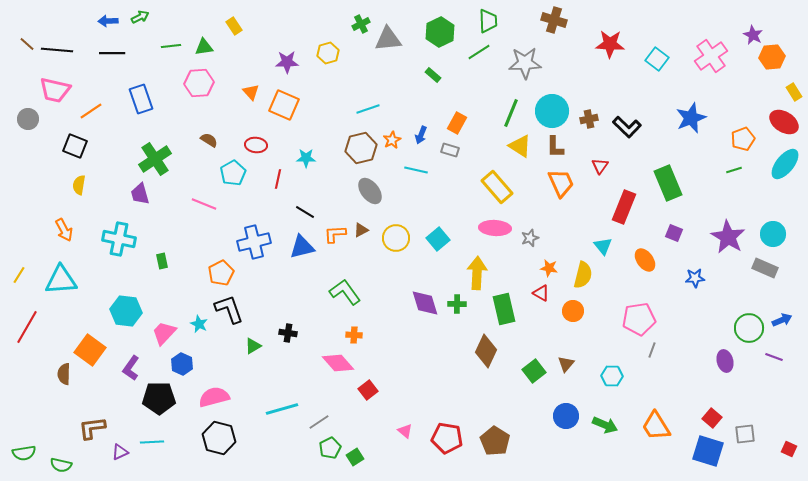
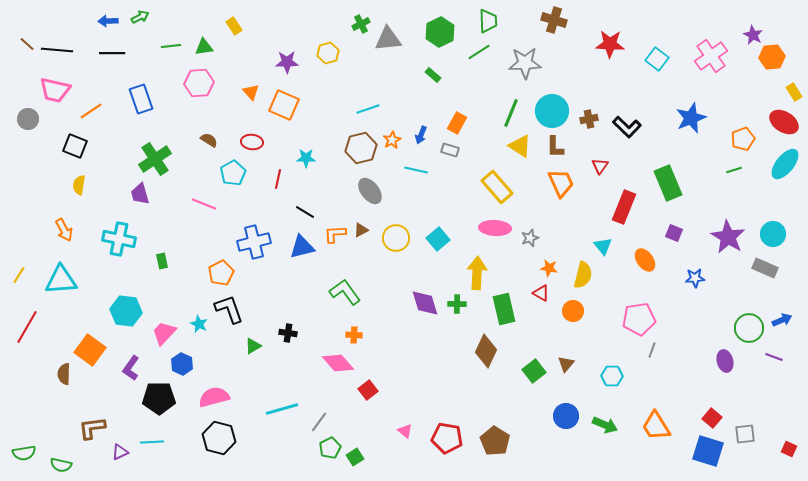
red ellipse at (256, 145): moved 4 px left, 3 px up
gray line at (319, 422): rotated 20 degrees counterclockwise
